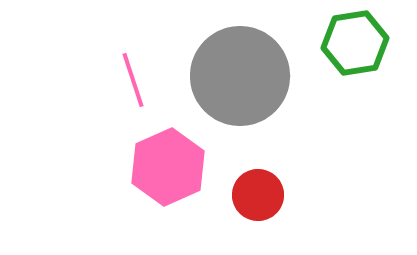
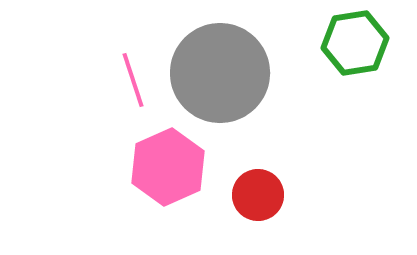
gray circle: moved 20 px left, 3 px up
